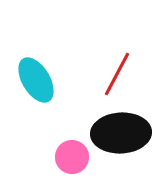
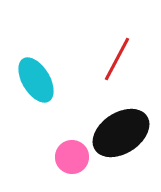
red line: moved 15 px up
black ellipse: rotated 30 degrees counterclockwise
